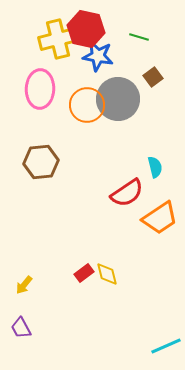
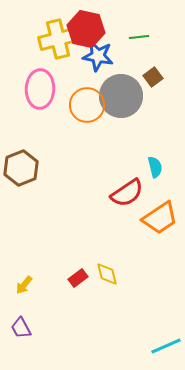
green line: rotated 24 degrees counterclockwise
gray circle: moved 3 px right, 3 px up
brown hexagon: moved 20 px left, 6 px down; rotated 16 degrees counterclockwise
red rectangle: moved 6 px left, 5 px down
